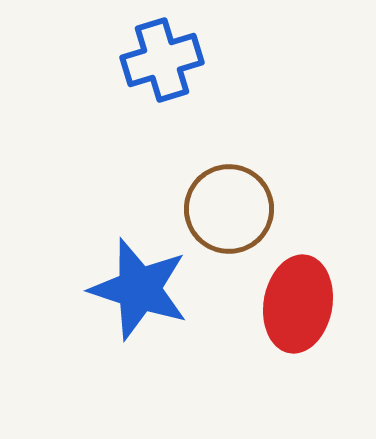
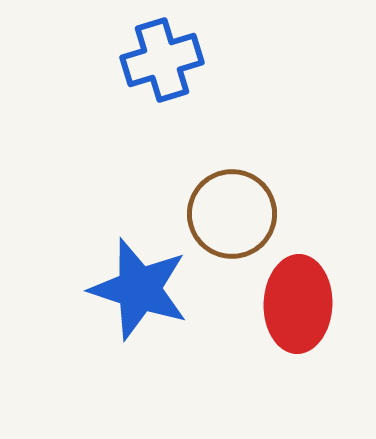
brown circle: moved 3 px right, 5 px down
red ellipse: rotated 8 degrees counterclockwise
